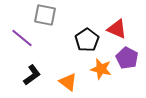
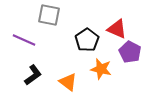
gray square: moved 4 px right
purple line: moved 2 px right, 2 px down; rotated 15 degrees counterclockwise
purple pentagon: moved 3 px right, 6 px up
black L-shape: moved 1 px right
